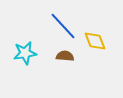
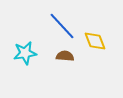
blue line: moved 1 px left
